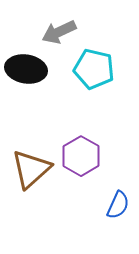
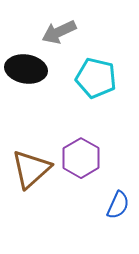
cyan pentagon: moved 2 px right, 9 px down
purple hexagon: moved 2 px down
